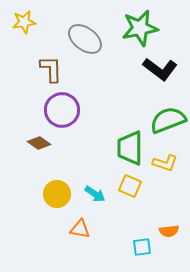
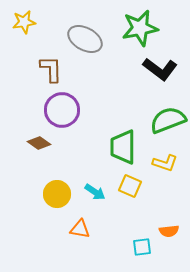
gray ellipse: rotated 8 degrees counterclockwise
green trapezoid: moved 7 px left, 1 px up
cyan arrow: moved 2 px up
